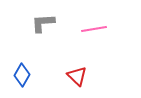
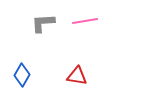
pink line: moved 9 px left, 8 px up
red triangle: rotated 35 degrees counterclockwise
